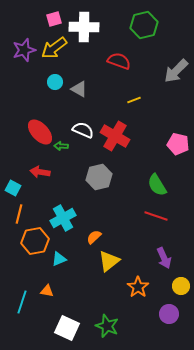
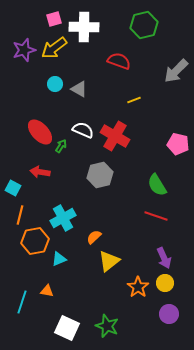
cyan circle: moved 2 px down
green arrow: rotated 120 degrees clockwise
gray hexagon: moved 1 px right, 2 px up
orange line: moved 1 px right, 1 px down
yellow circle: moved 16 px left, 3 px up
